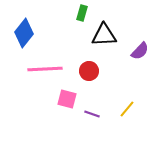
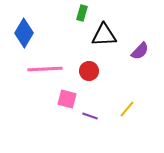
blue diamond: rotated 8 degrees counterclockwise
purple line: moved 2 px left, 2 px down
